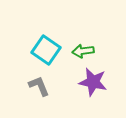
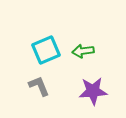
cyan square: rotated 32 degrees clockwise
purple star: moved 9 px down; rotated 16 degrees counterclockwise
